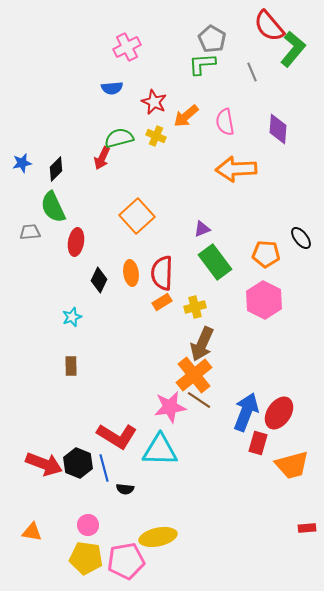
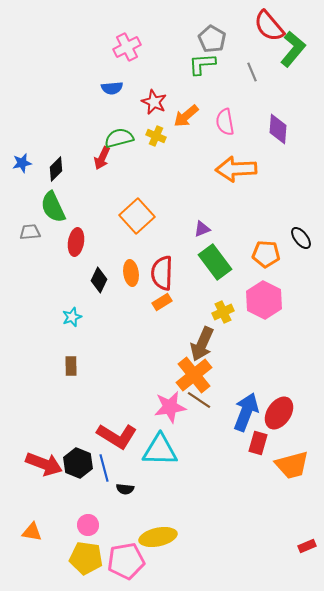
yellow cross at (195, 307): moved 28 px right, 5 px down; rotated 10 degrees counterclockwise
red rectangle at (307, 528): moved 18 px down; rotated 18 degrees counterclockwise
